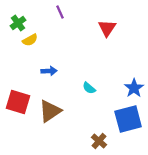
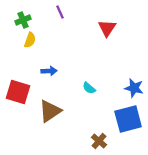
green cross: moved 5 px right, 3 px up; rotated 14 degrees clockwise
yellow semicircle: rotated 42 degrees counterclockwise
blue star: rotated 24 degrees counterclockwise
red square: moved 10 px up
